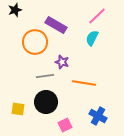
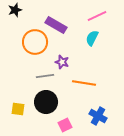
pink line: rotated 18 degrees clockwise
